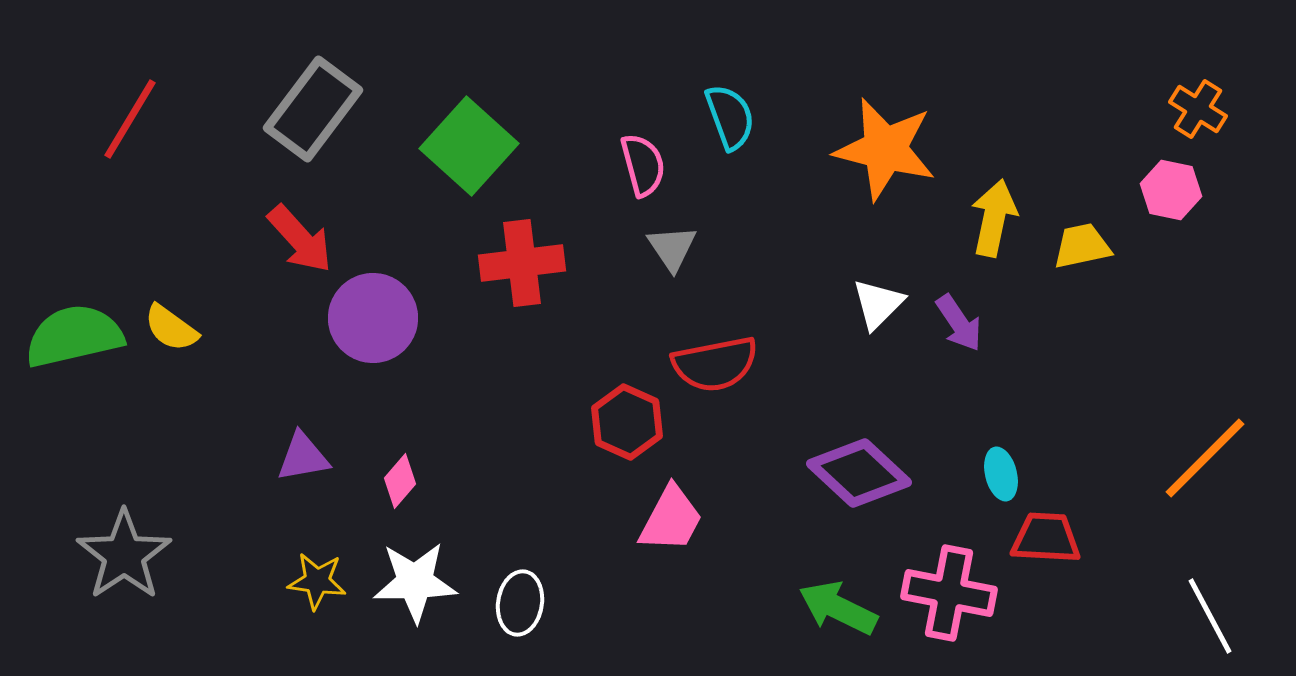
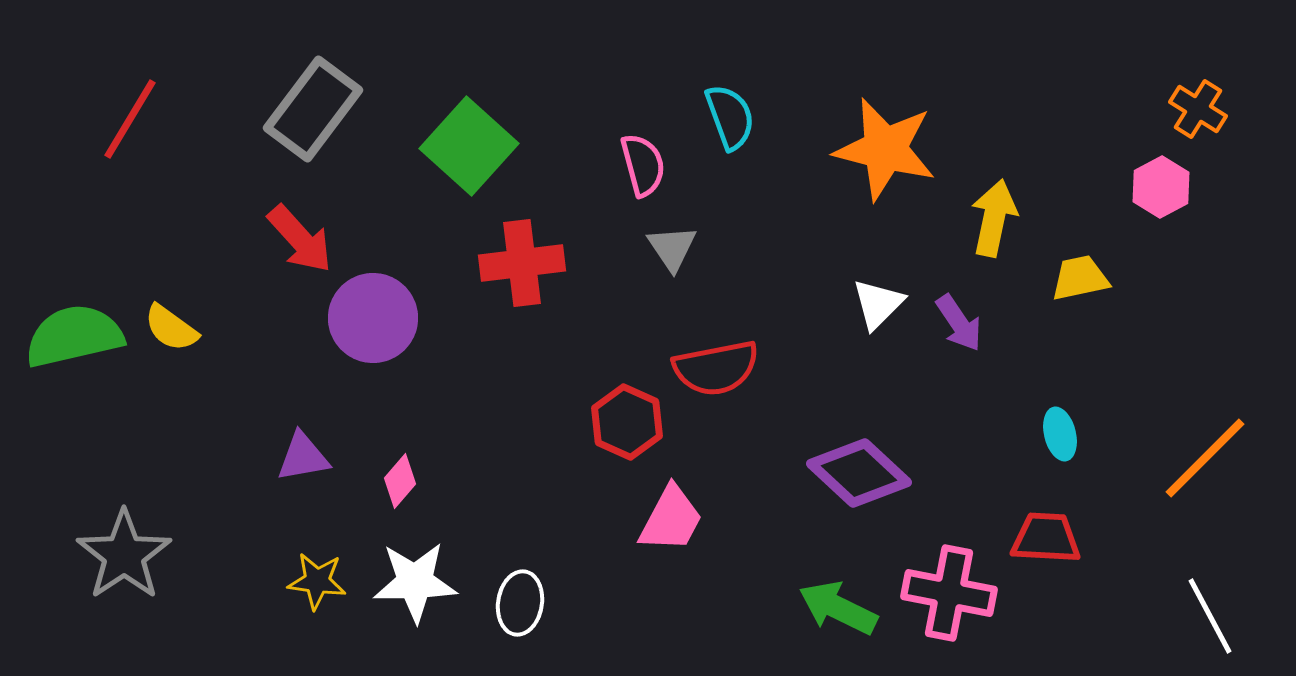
pink hexagon: moved 10 px left, 3 px up; rotated 20 degrees clockwise
yellow trapezoid: moved 2 px left, 32 px down
red semicircle: moved 1 px right, 4 px down
cyan ellipse: moved 59 px right, 40 px up
